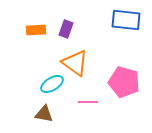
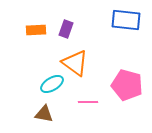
pink pentagon: moved 3 px right, 3 px down
